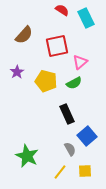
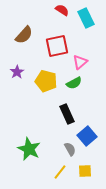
green star: moved 2 px right, 7 px up
